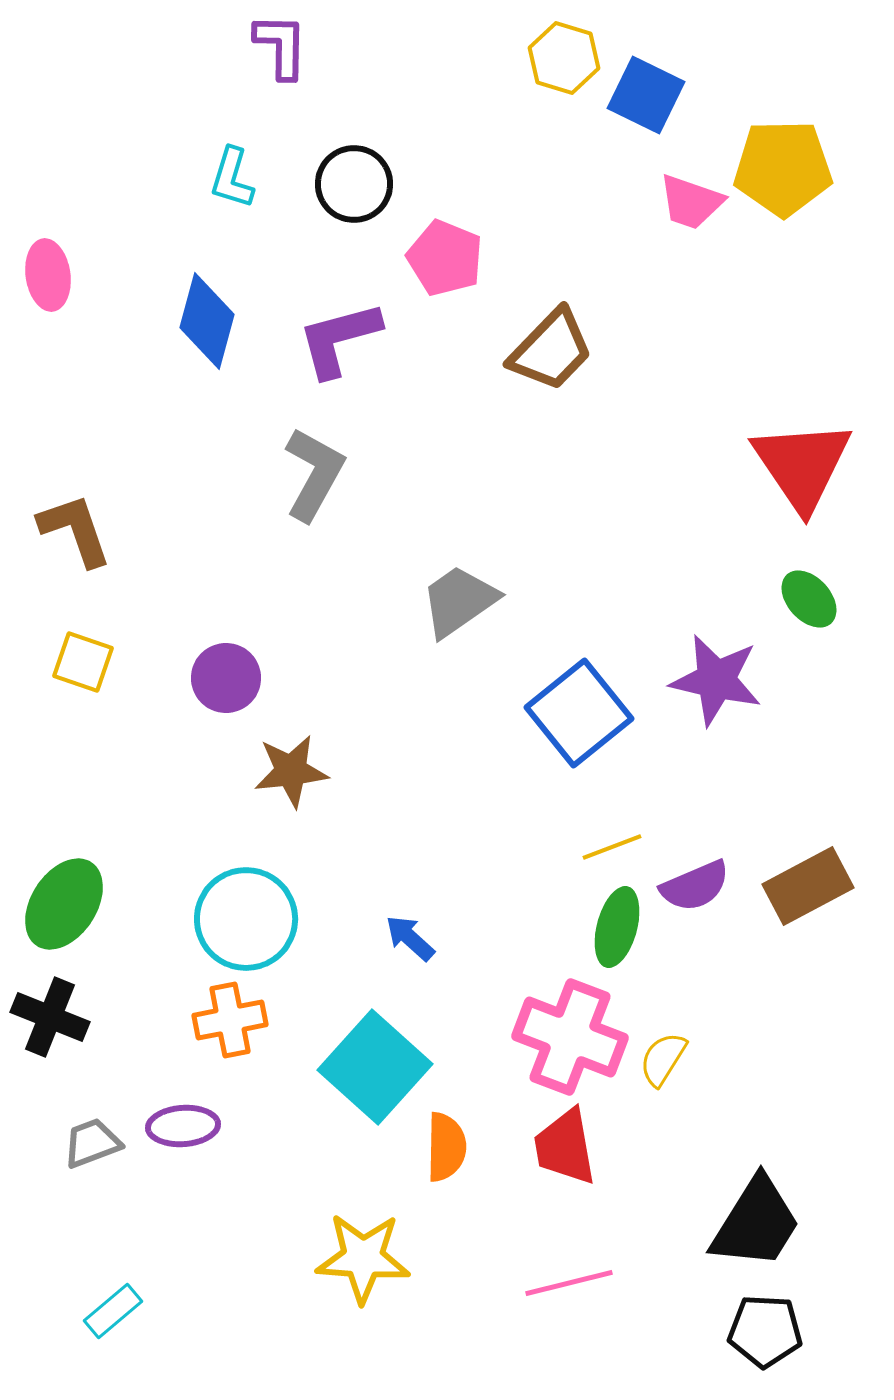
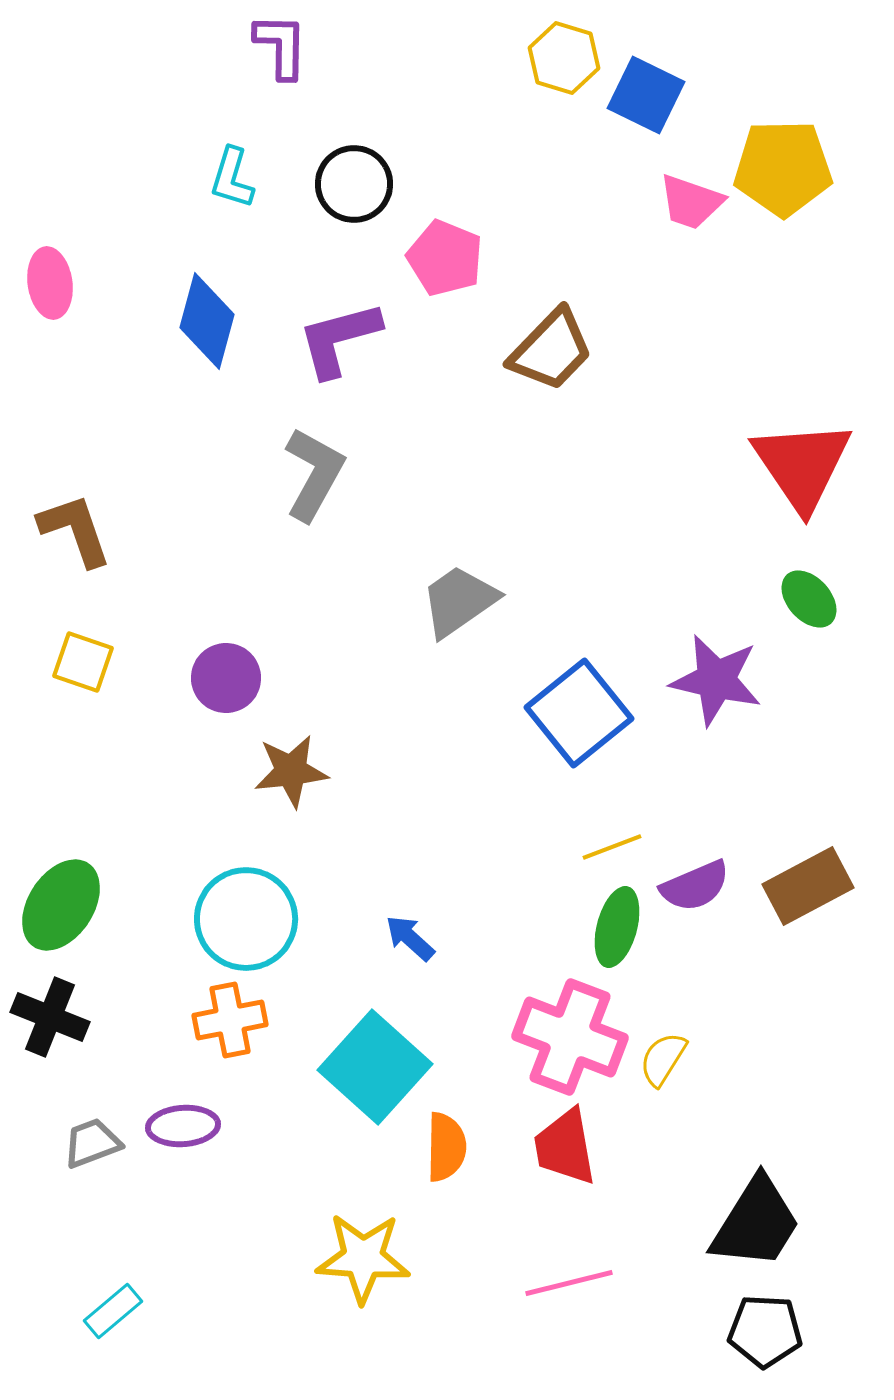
pink ellipse at (48, 275): moved 2 px right, 8 px down
green ellipse at (64, 904): moved 3 px left, 1 px down
